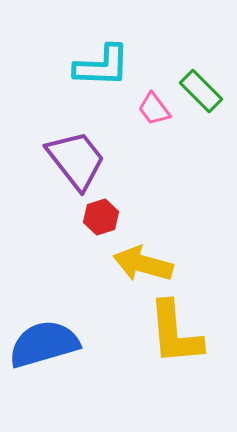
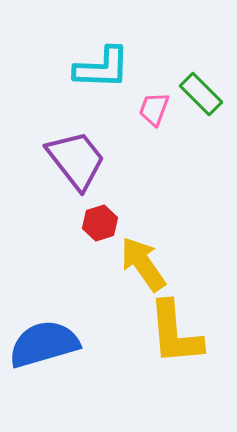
cyan L-shape: moved 2 px down
green rectangle: moved 3 px down
pink trapezoid: rotated 57 degrees clockwise
red hexagon: moved 1 px left, 6 px down
yellow arrow: rotated 40 degrees clockwise
